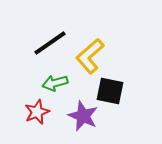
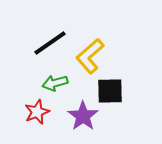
black square: rotated 12 degrees counterclockwise
purple star: rotated 12 degrees clockwise
